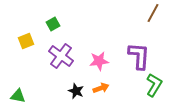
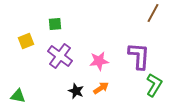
green square: moved 2 px right; rotated 24 degrees clockwise
purple cross: moved 1 px left
orange arrow: rotated 14 degrees counterclockwise
